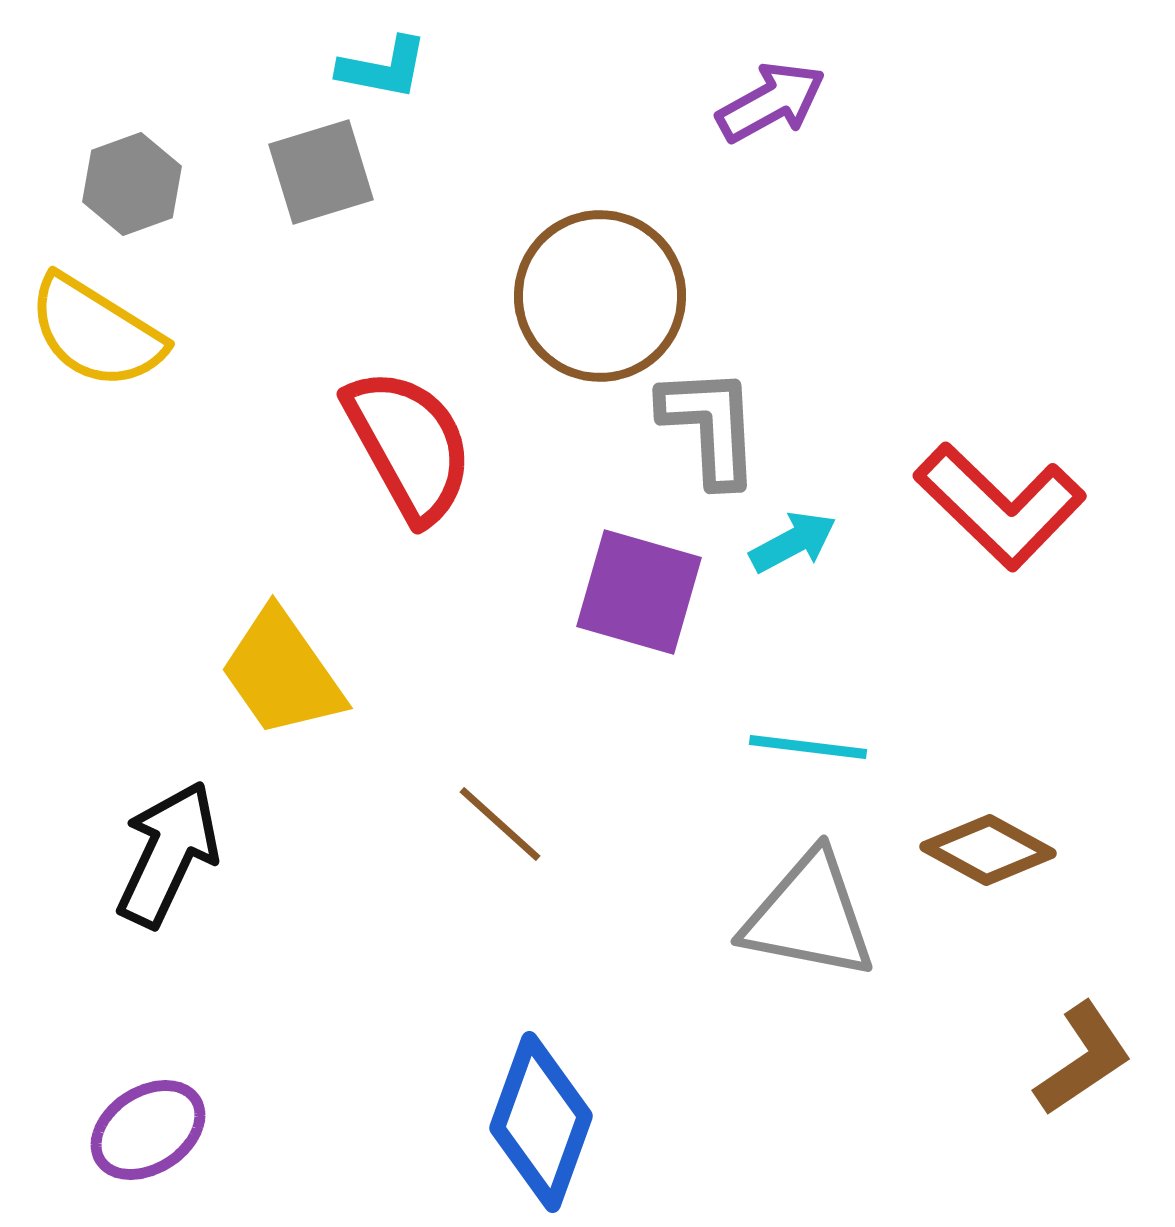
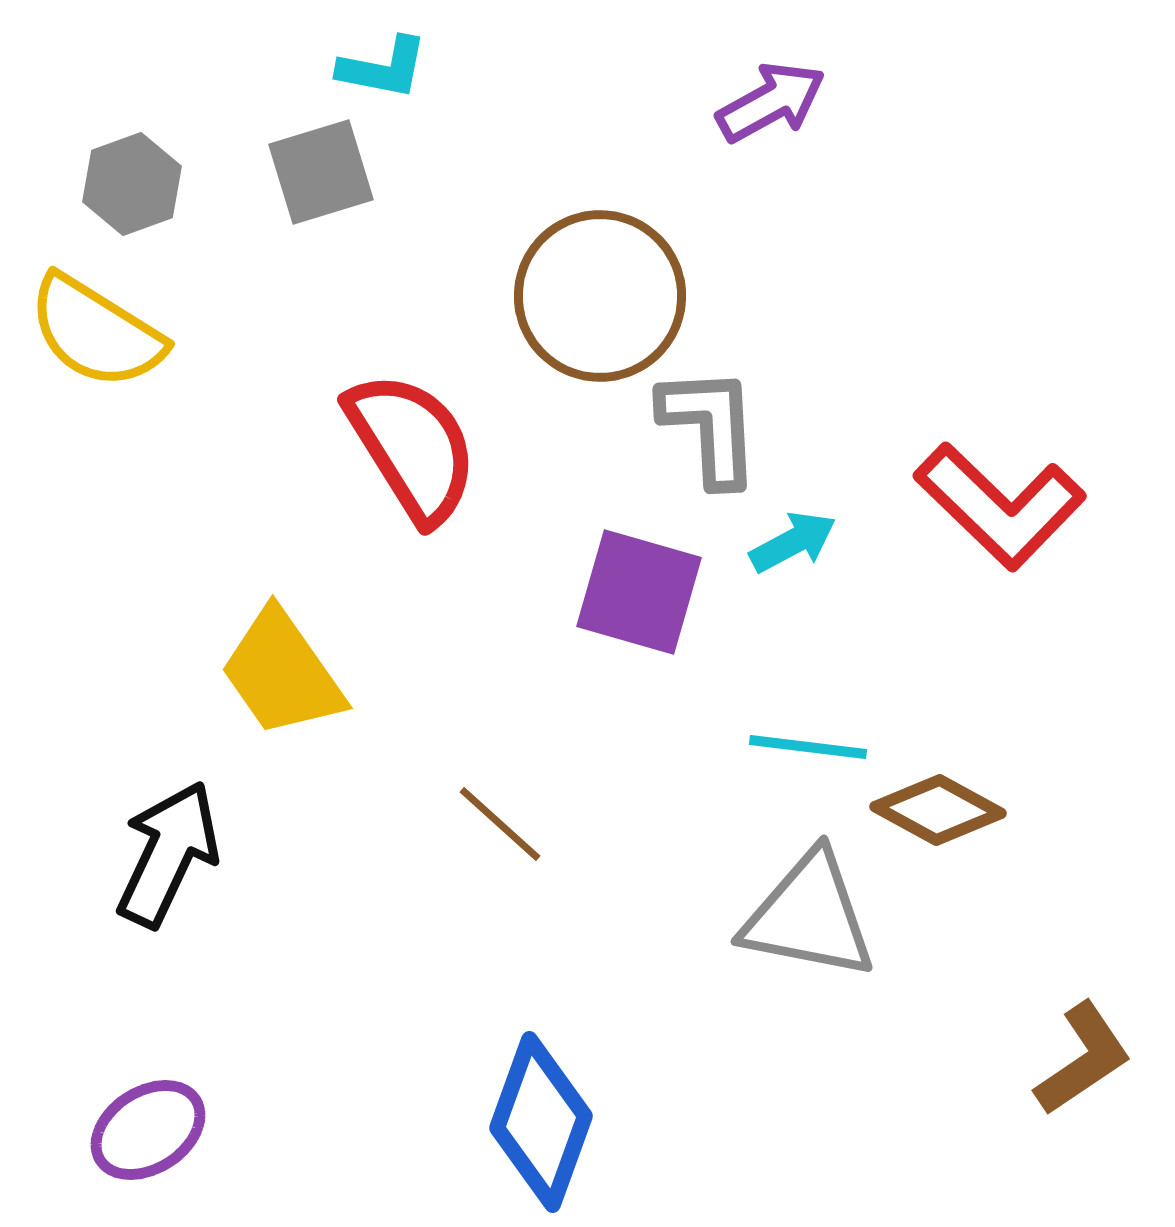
red semicircle: moved 3 px right, 2 px down; rotated 3 degrees counterclockwise
brown diamond: moved 50 px left, 40 px up
